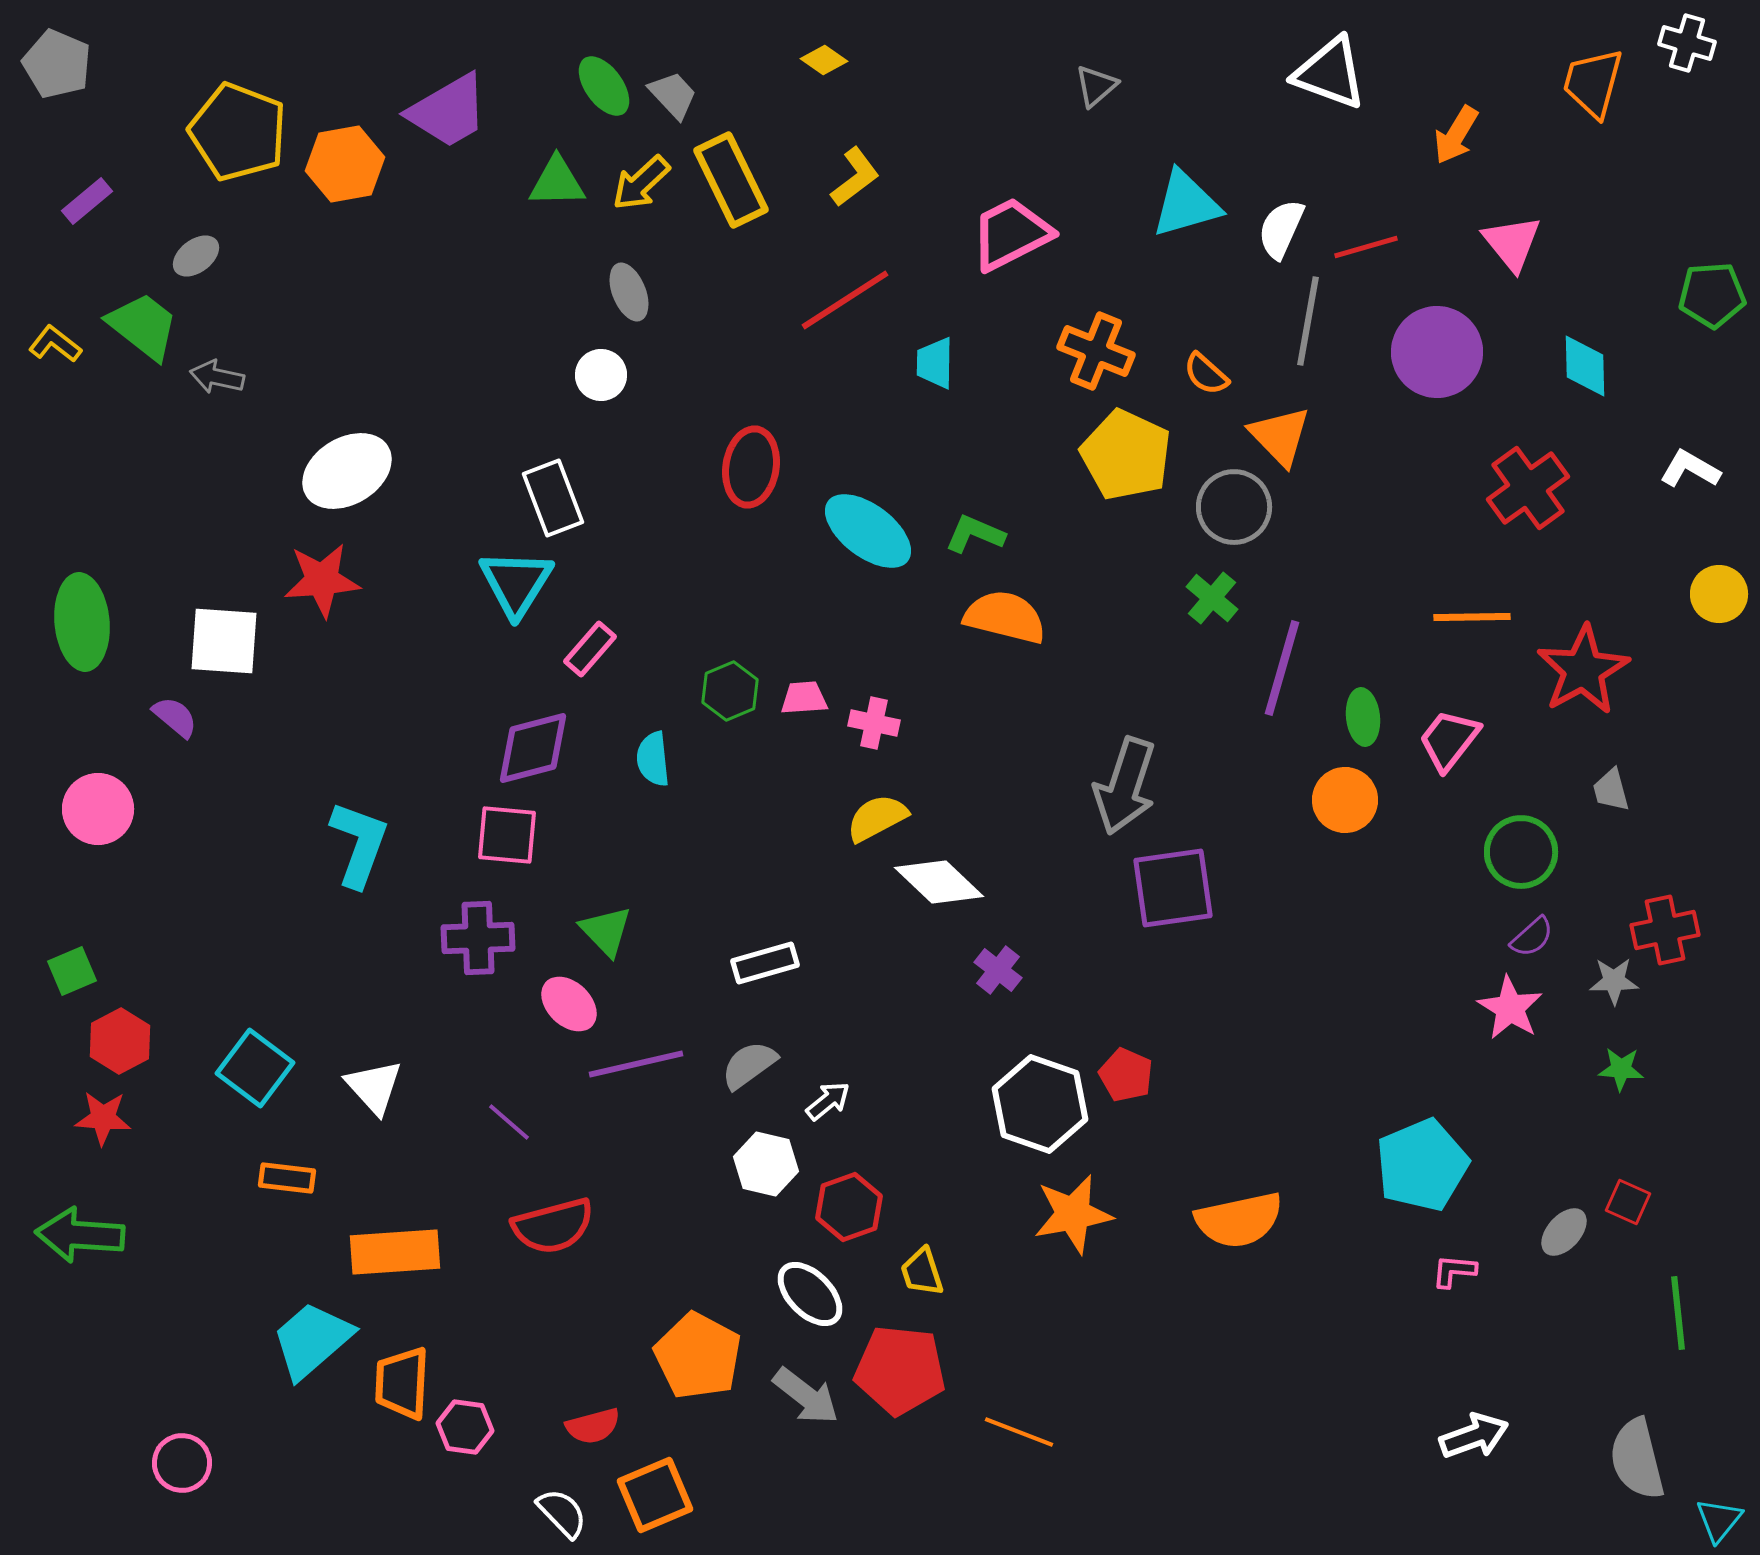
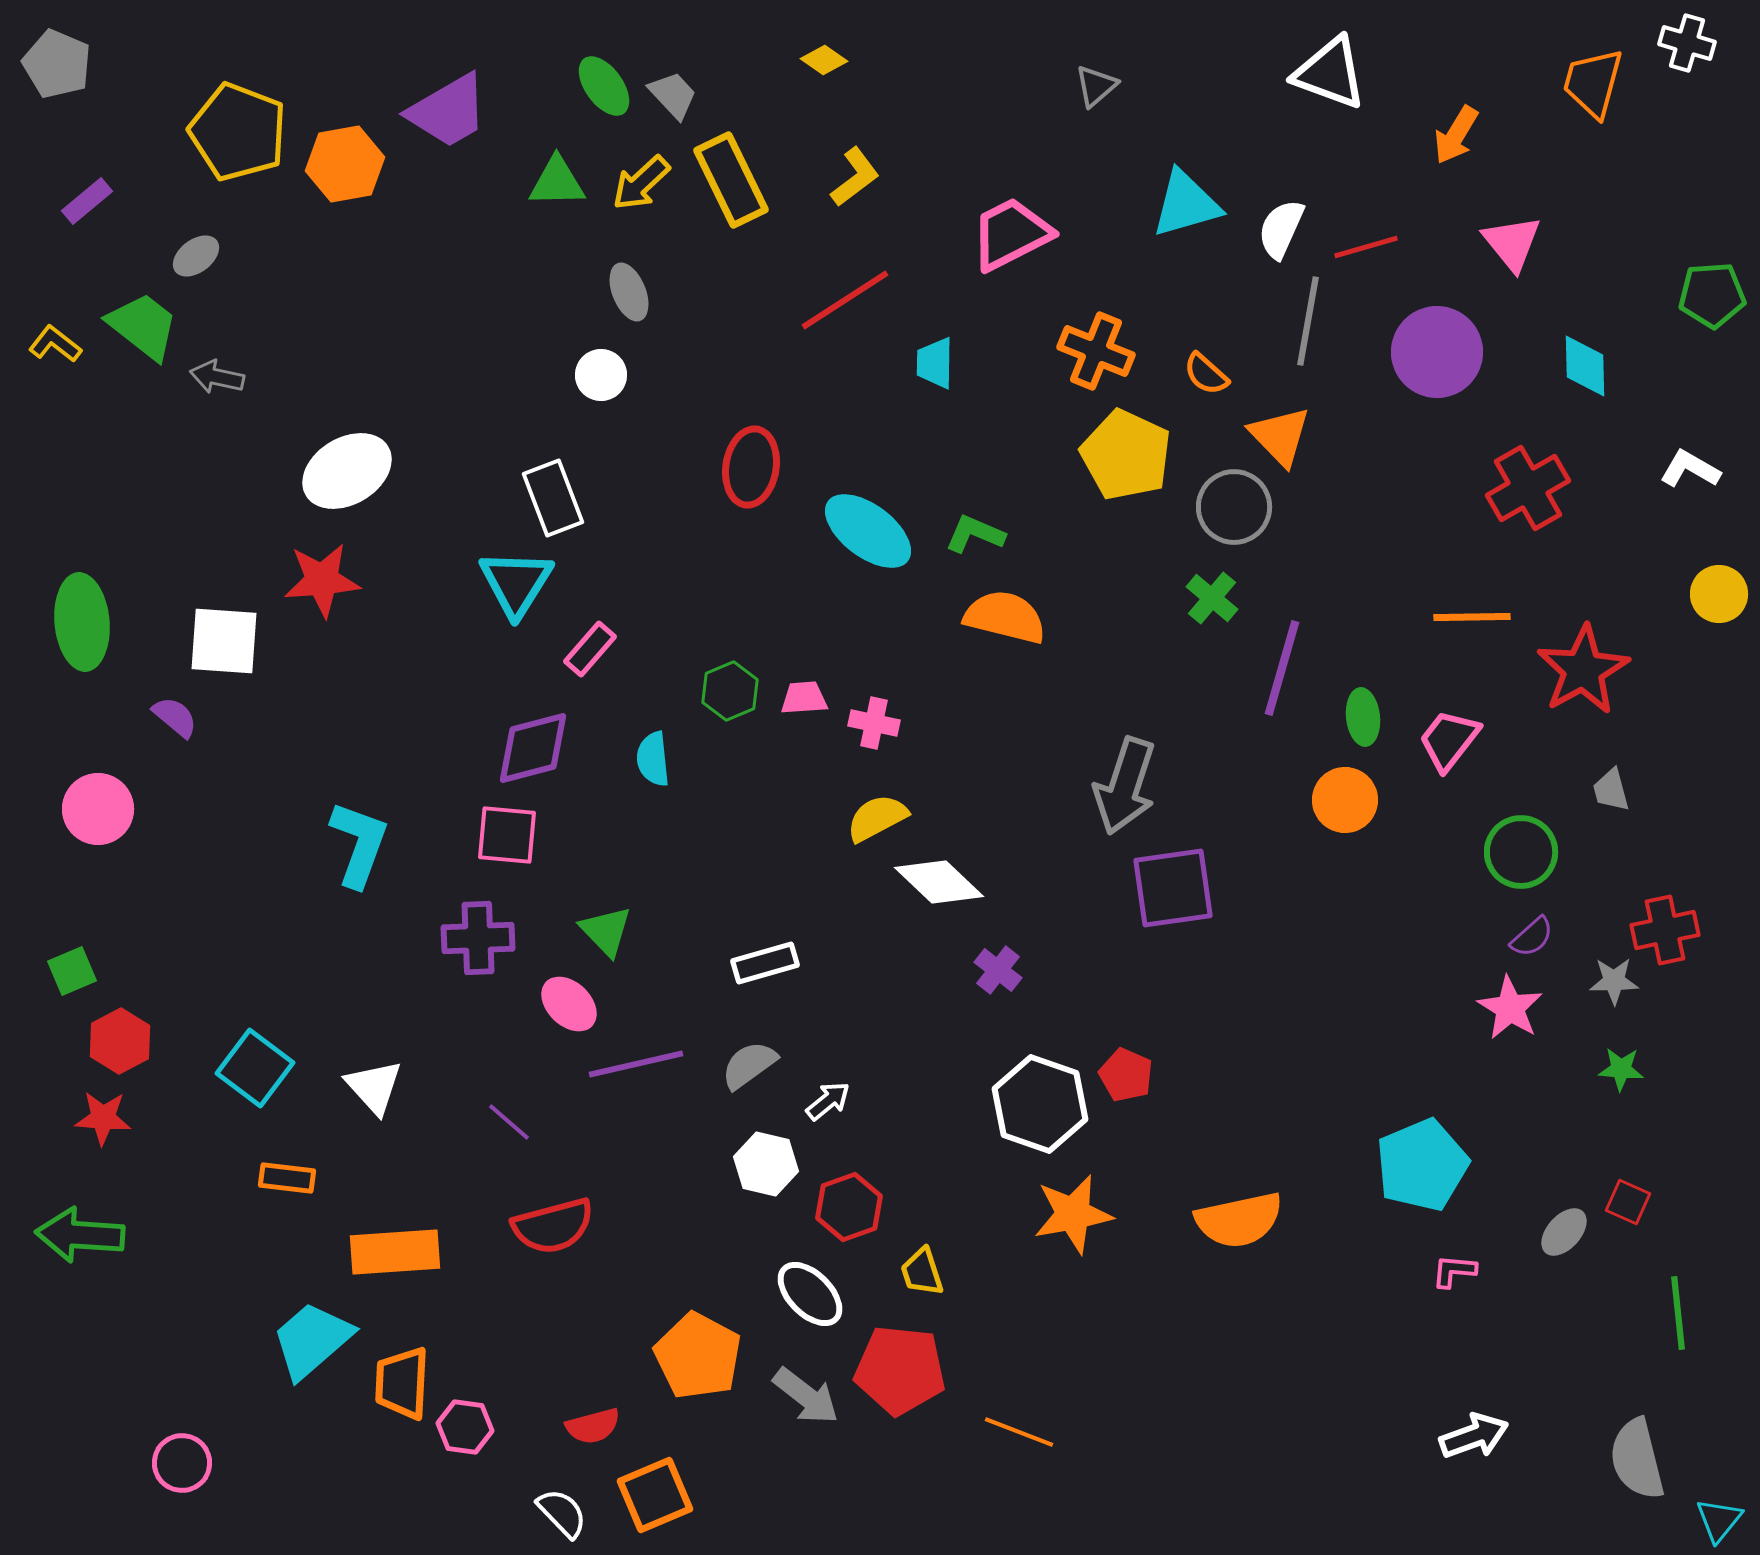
red cross at (1528, 488): rotated 6 degrees clockwise
